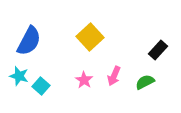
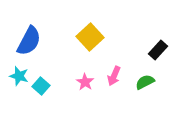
pink star: moved 1 px right, 2 px down
